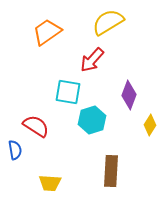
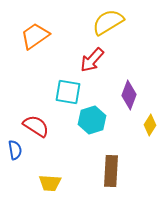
orange trapezoid: moved 12 px left, 4 px down
